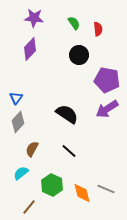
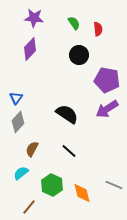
gray line: moved 8 px right, 4 px up
